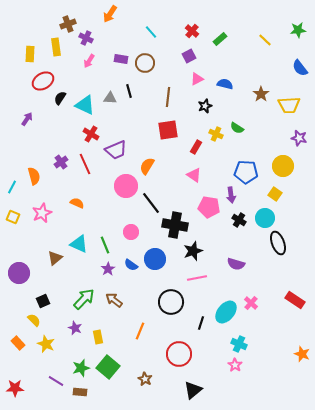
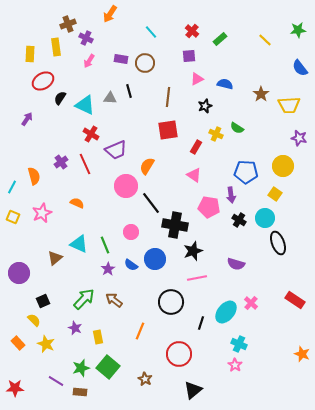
purple square at (189, 56): rotated 24 degrees clockwise
